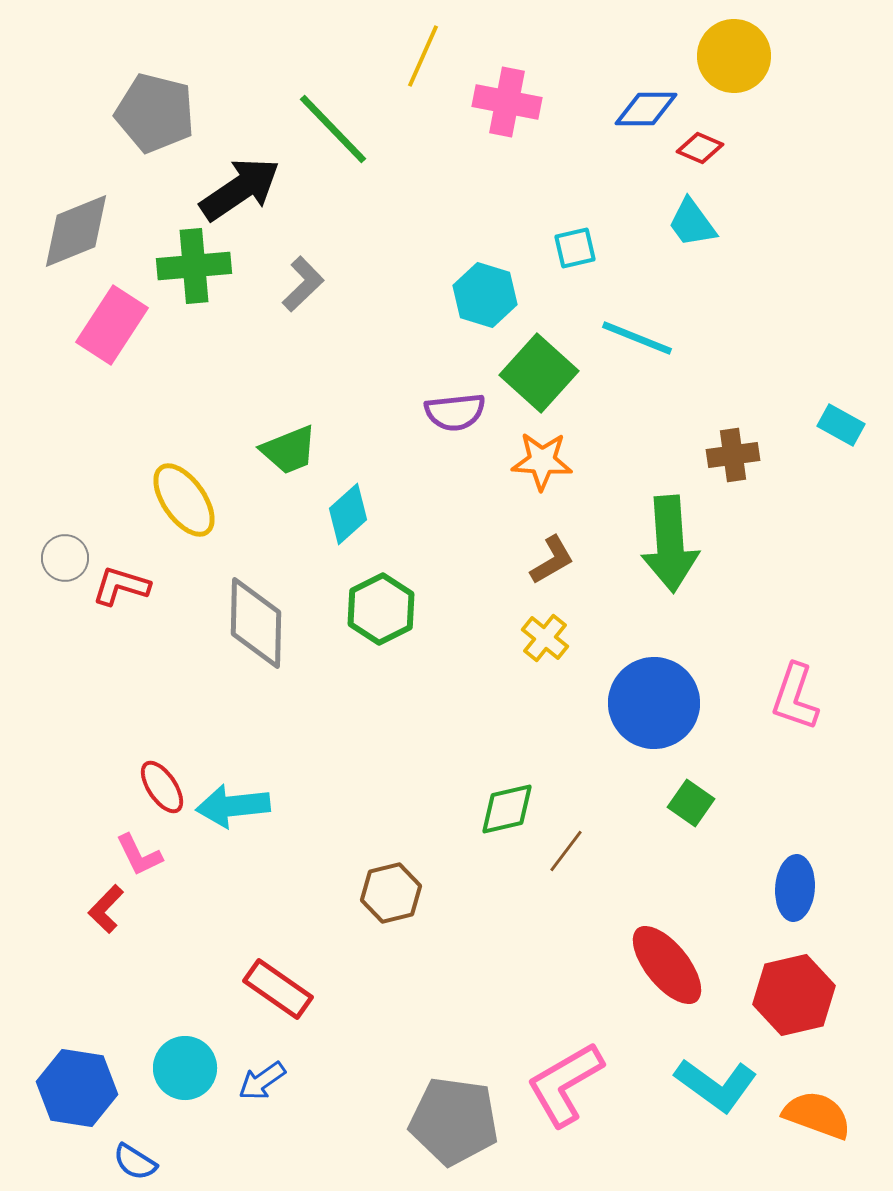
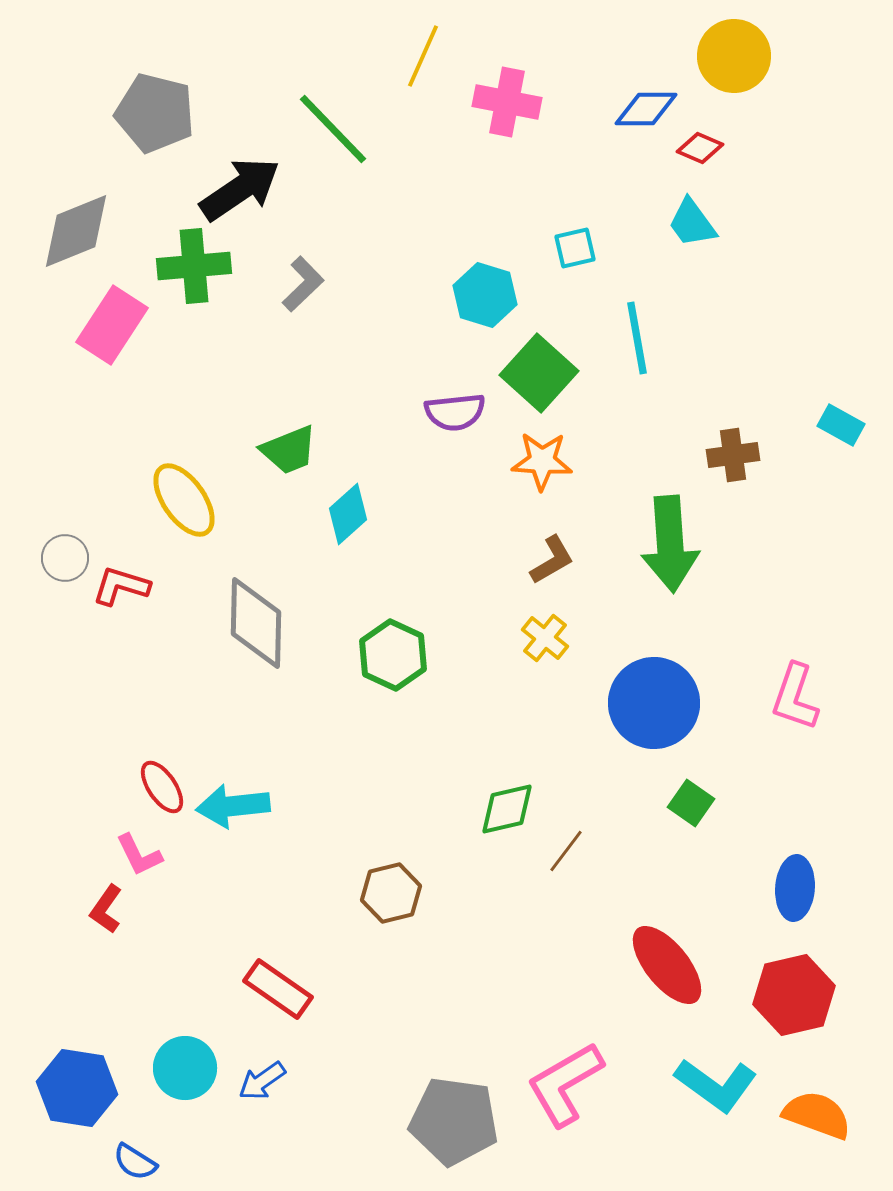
cyan line at (637, 338): rotated 58 degrees clockwise
green hexagon at (381, 609): moved 12 px right, 46 px down; rotated 8 degrees counterclockwise
red L-shape at (106, 909): rotated 9 degrees counterclockwise
